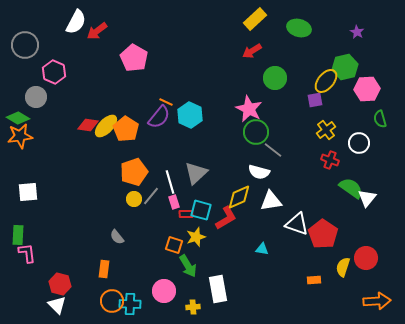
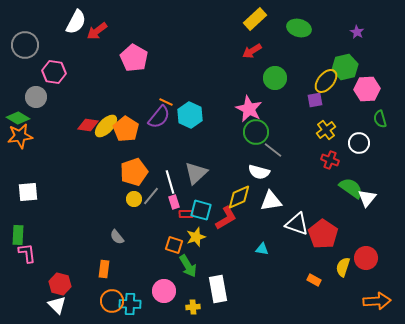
pink hexagon at (54, 72): rotated 15 degrees counterclockwise
orange rectangle at (314, 280): rotated 32 degrees clockwise
